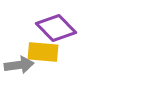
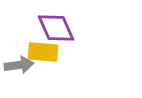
purple diamond: rotated 21 degrees clockwise
